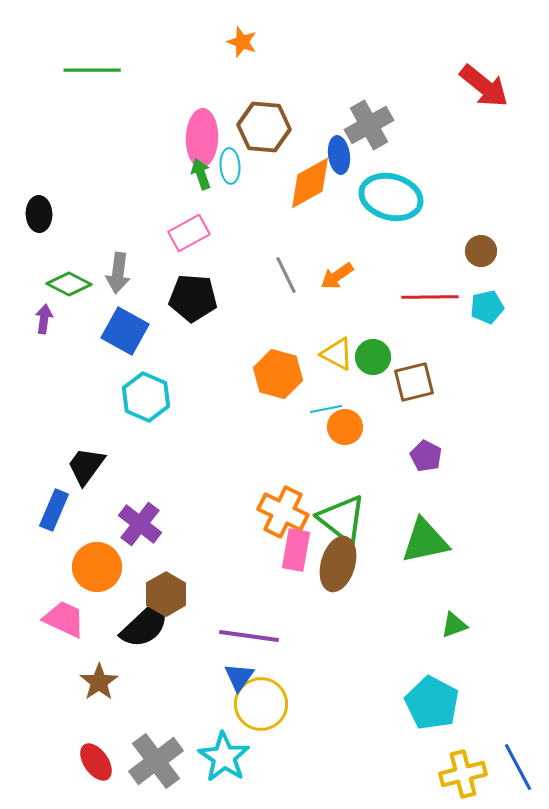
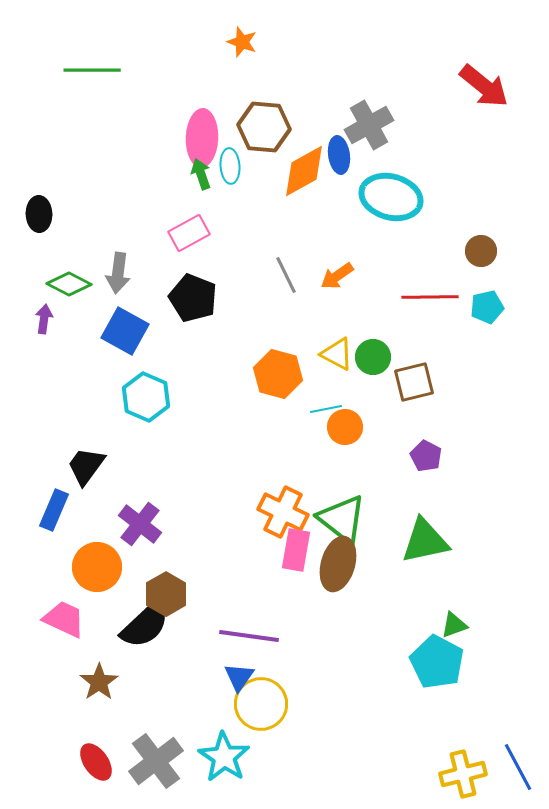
orange diamond at (310, 183): moved 6 px left, 12 px up
black pentagon at (193, 298): rotated 18 degrees clockwise
cyan pentagon at (432, 703): moved 5 px right, 41 px up
